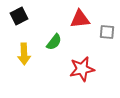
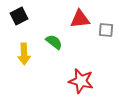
gray square: moved 1 px left, 2 px up
green semicircle: rotated 90 degrees counterclockwise
red star: moved 1 px left, 12 px down; rotated 25 degrees clockwise
